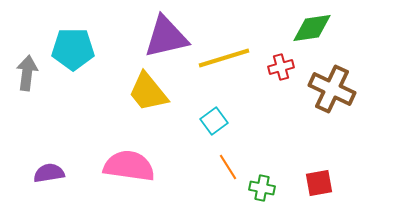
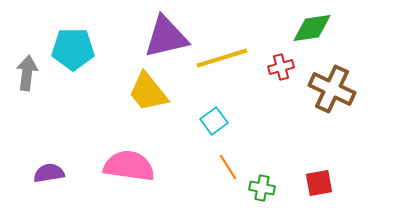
yellow line: moved 2 px left
